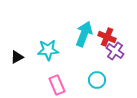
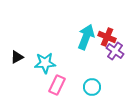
cyan arrow: moved 2 px right, 3 px down
cyan star: moved 3 px left, 13 px down
cyan circle: moved 5 px left, 7 px down
pink rectangle: rotated 48 degrees clockwise
